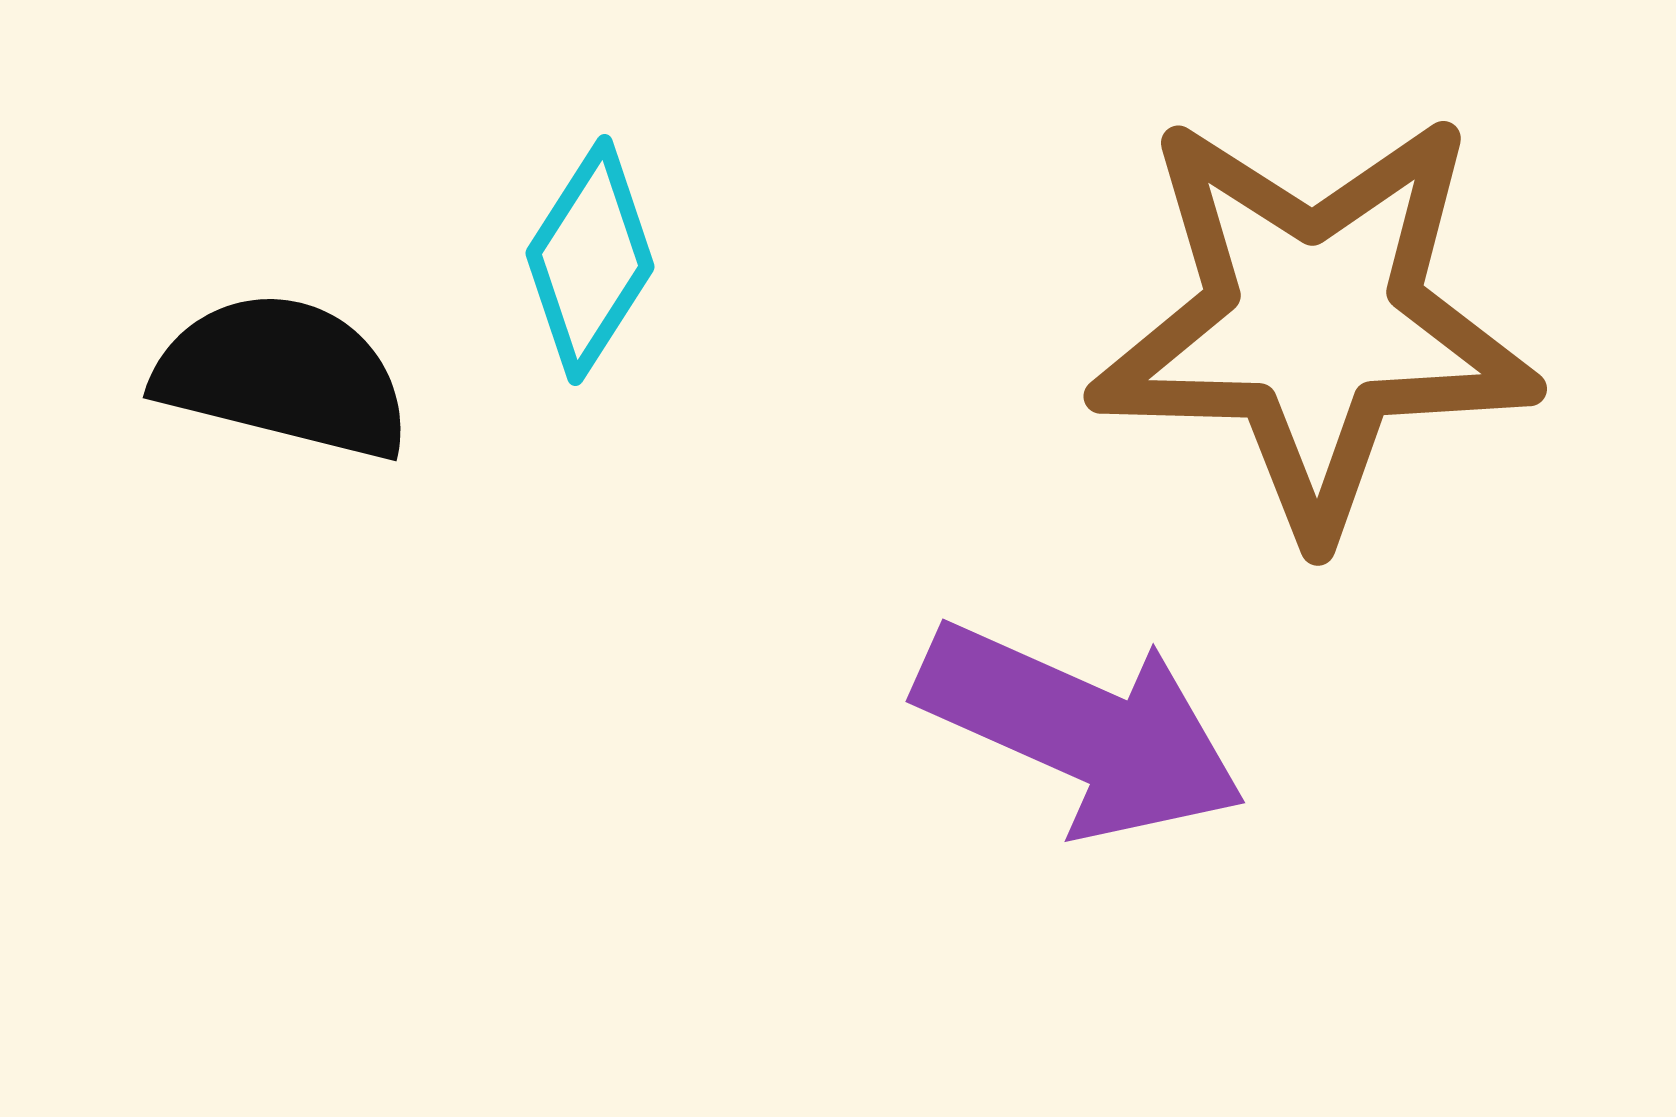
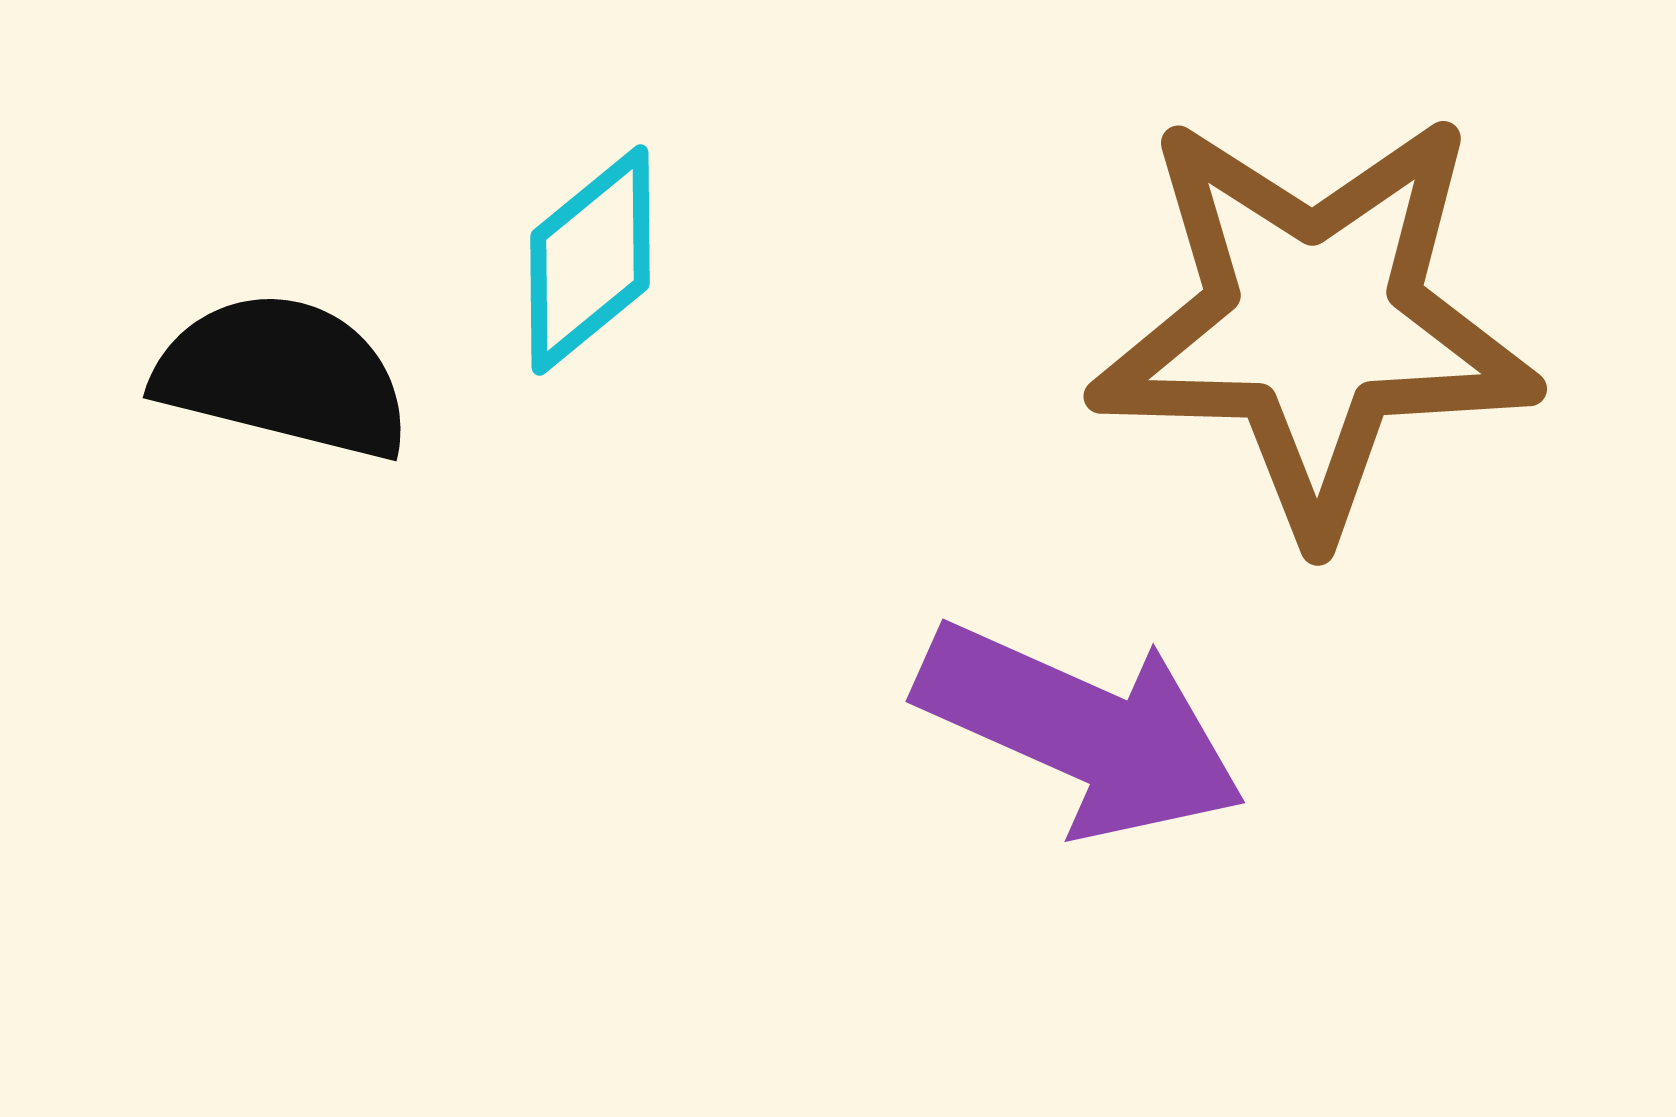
cyan diamond: rotated 18 degrees clockwise
